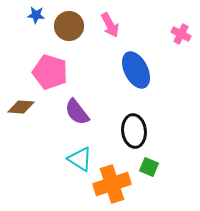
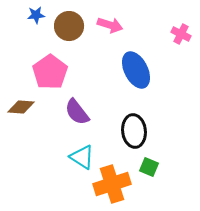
blue star: rotated 12 degrees counterclockwise
pink arrow: rotated 45 degrees counterclockwise
pink pentagon: rotated 20 degrees clockwise
cyan triangle: moved 2 px right, 2 px up
